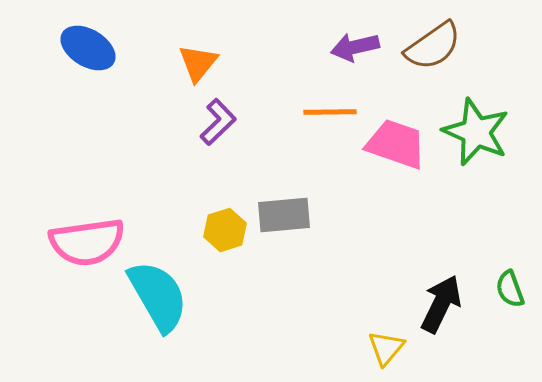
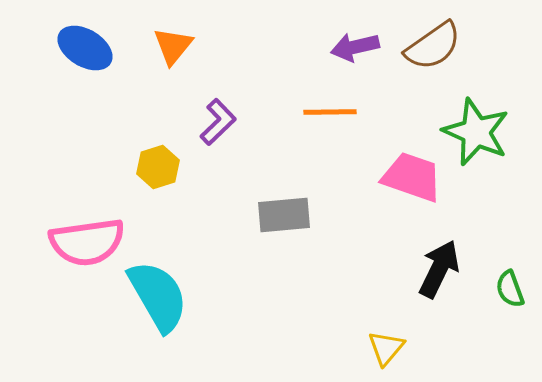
blue ellipse: moved 3 px left
orange triangle: moved 25 px left, 17 px up
pink trapezoid: moved 16 px right, 33 px down
yellow hexagon: moved 67 px left, 63 px up
black arrow: moved 2 px left, 35 px up
